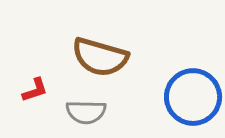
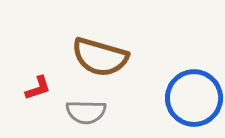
red L-shape: moved 3 px right, 2 px up
blue circle: moved 1 px right, 1 px down
